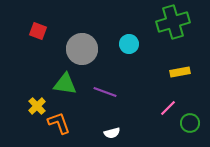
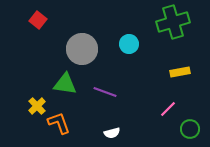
red square: moved 11 px up; rotated 18 degrees clockwise
pink line: moved 1 px down
green circle: moved 6 px down
